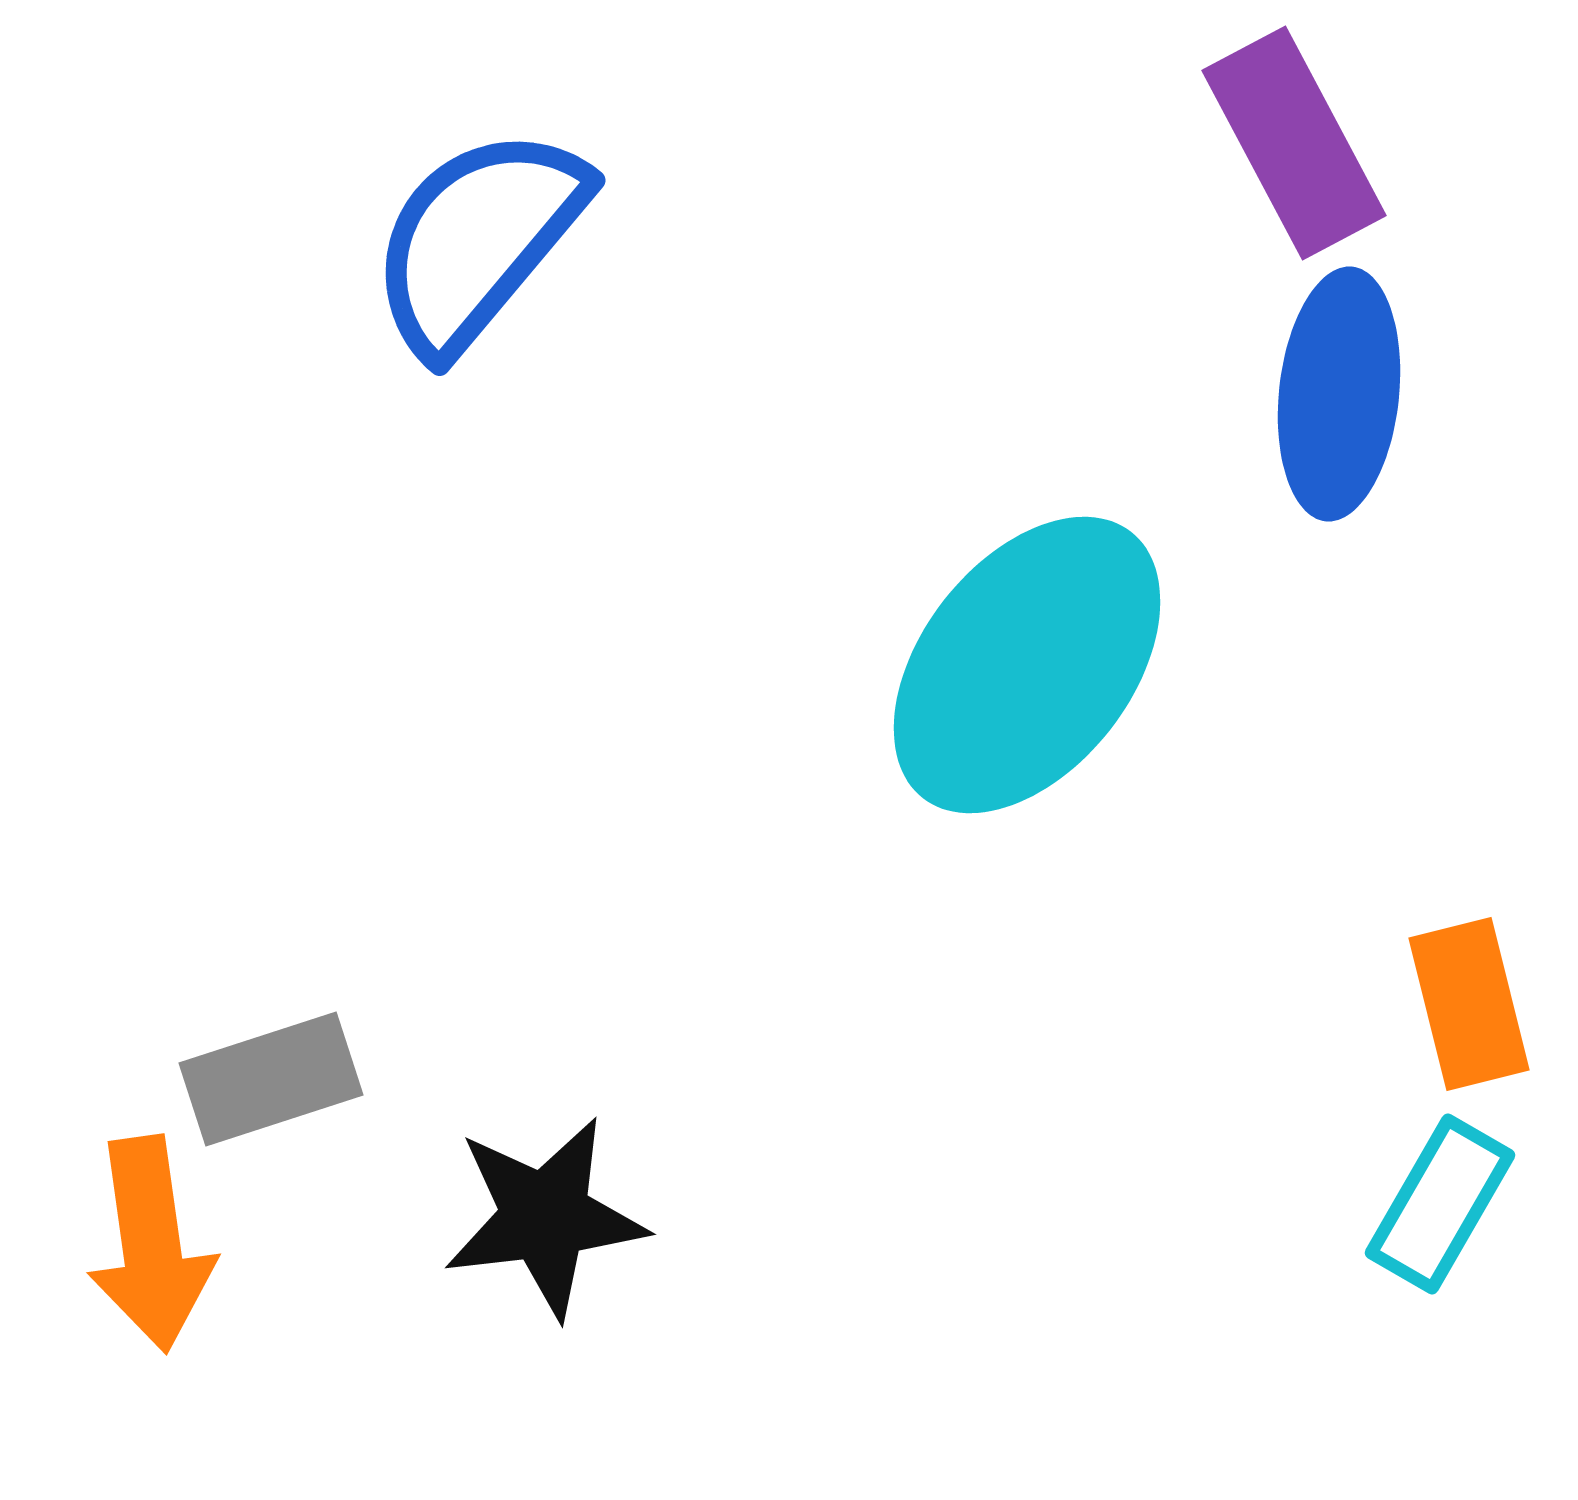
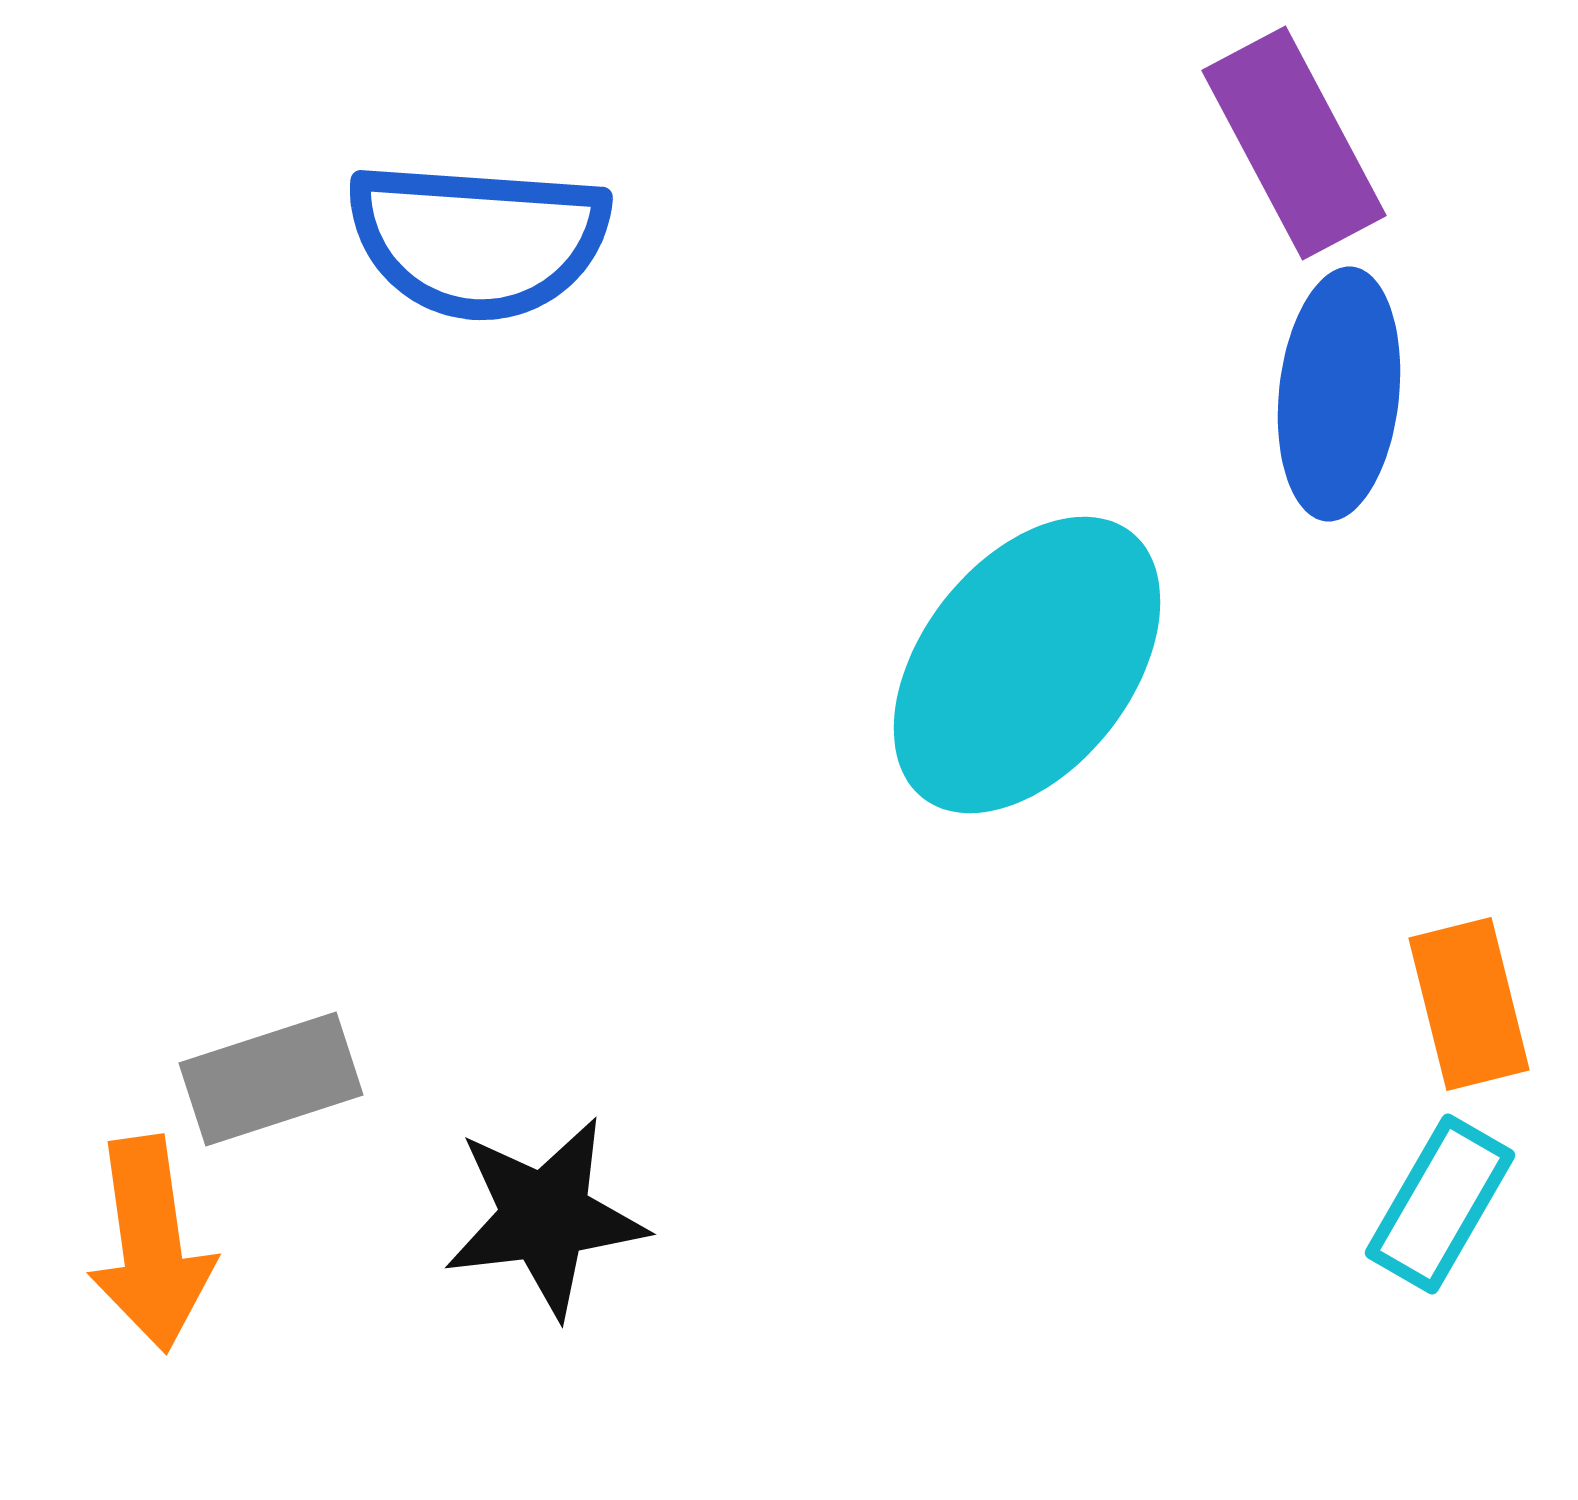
blue semicircle: rotated 126 degrees counterclockwise
